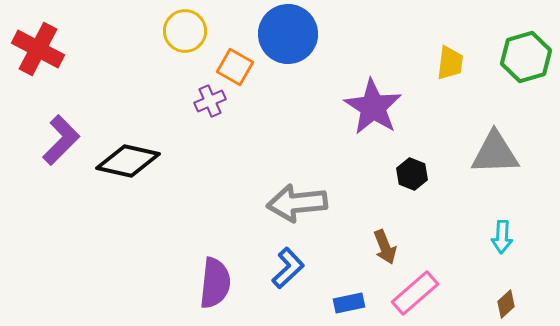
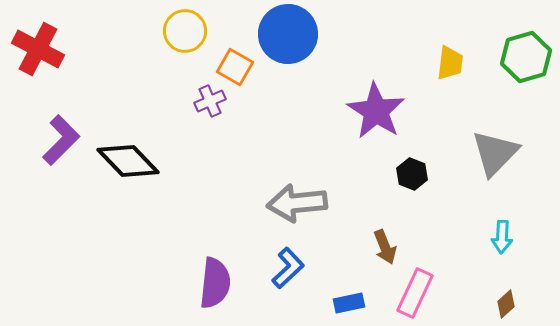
purple star: moved 3 px right, 4 px down
gray triangle: rotated 44 degrees counterclockwise
black diamond: rotated 34 degrees clockwise
pink rectangle: rotated 24 degrees counterclockwise
